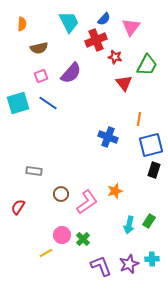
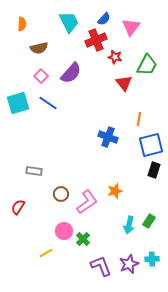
pink square: rotated 24 degrees counterclockwise
pink circle: moved 2 px right, 4 px up
